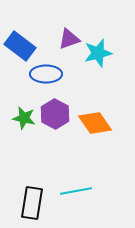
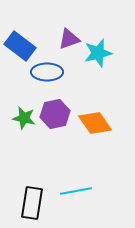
blue ellipse: moved 1 px right, 2 px up
purple hexagon: rotated 20 degrees clockwise
